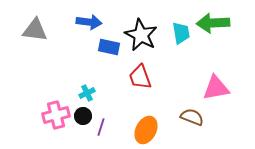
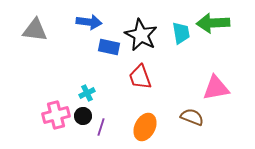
orange ellipse: moved 1 px left, 3 px up
